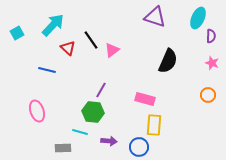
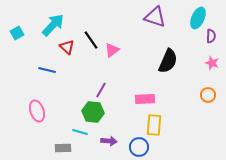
red triangle: moved 1 px left, 1 px up
pink rectangle: rotated 18 degrees counterclockwise
